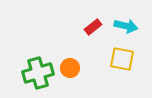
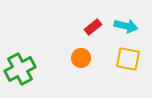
yellow square: moved 6 px right
orange circle: moved 11 px right, 10 px up
green cross: moved 18 px left, 4 px up; rotated 12 degrees counterclockwise
